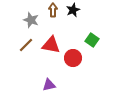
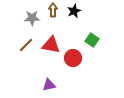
black star: moved 1 px right, 1 px down
gray star: moved 1 px right, 2 px up; rotated 21 degrees counterclockwise
